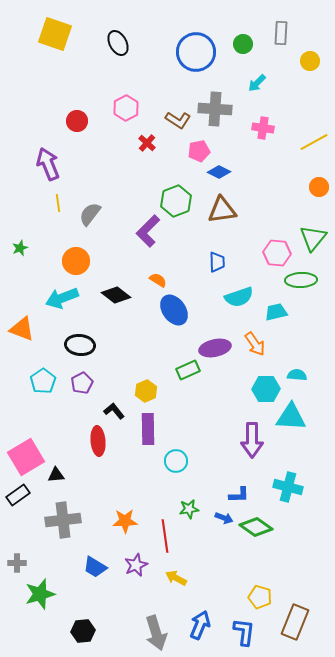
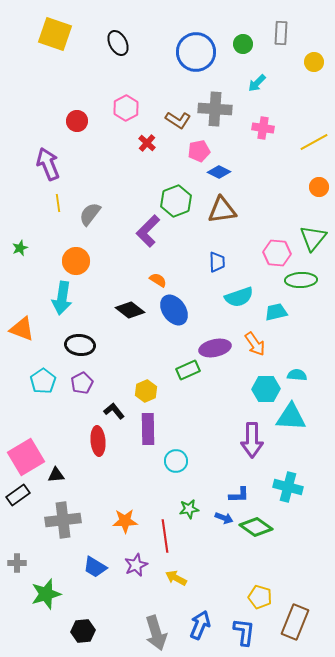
yellow circle at (310, 61): moved 4 px right, 1 px down
black diamond at (116, 295): moved 14 px right, 15 px down
cyan arrow at (62, 298): rotated 60 degrees counterclockwise
green star at (40, 594): moved 6 px right
